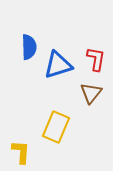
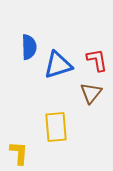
red L-shape: moved 1 px right, 1 px down; rotated 20 degrees counterclockwise
yellow rectangle: rotated 28 degrees counterclockwise
yellow L-shape: moved 2 px left, 1 px down
